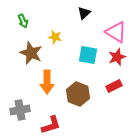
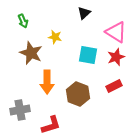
red star: moved 1 px left
